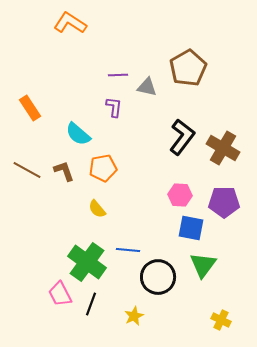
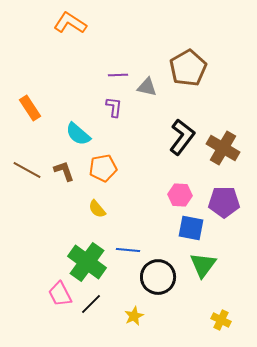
black line: rotated 25 degrees clockwise
